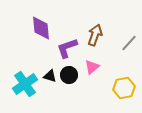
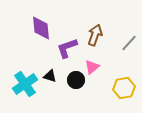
black circle: moved 7 px right, 5 px down
